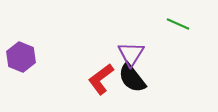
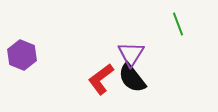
green line: rotated 45 degrees clockwise
purple hexagon: moved 1 px right, 2 px up
